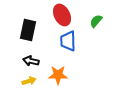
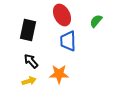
black arrow: rotated 35 degrees clockwise
orange star: moved 1 px right, 1 px up
